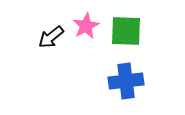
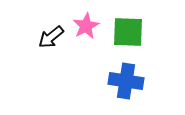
green square: moved 2 px right, 1 px down
blue cross: rotated 16 degrees clockwise
